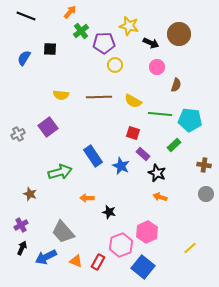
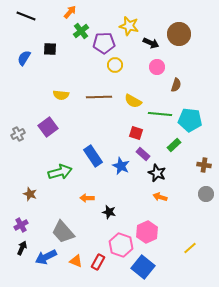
red square at (133, 133): moved 3 px right
pink hexagon at (121, 245): rotated 20 degrees counterclockwise
